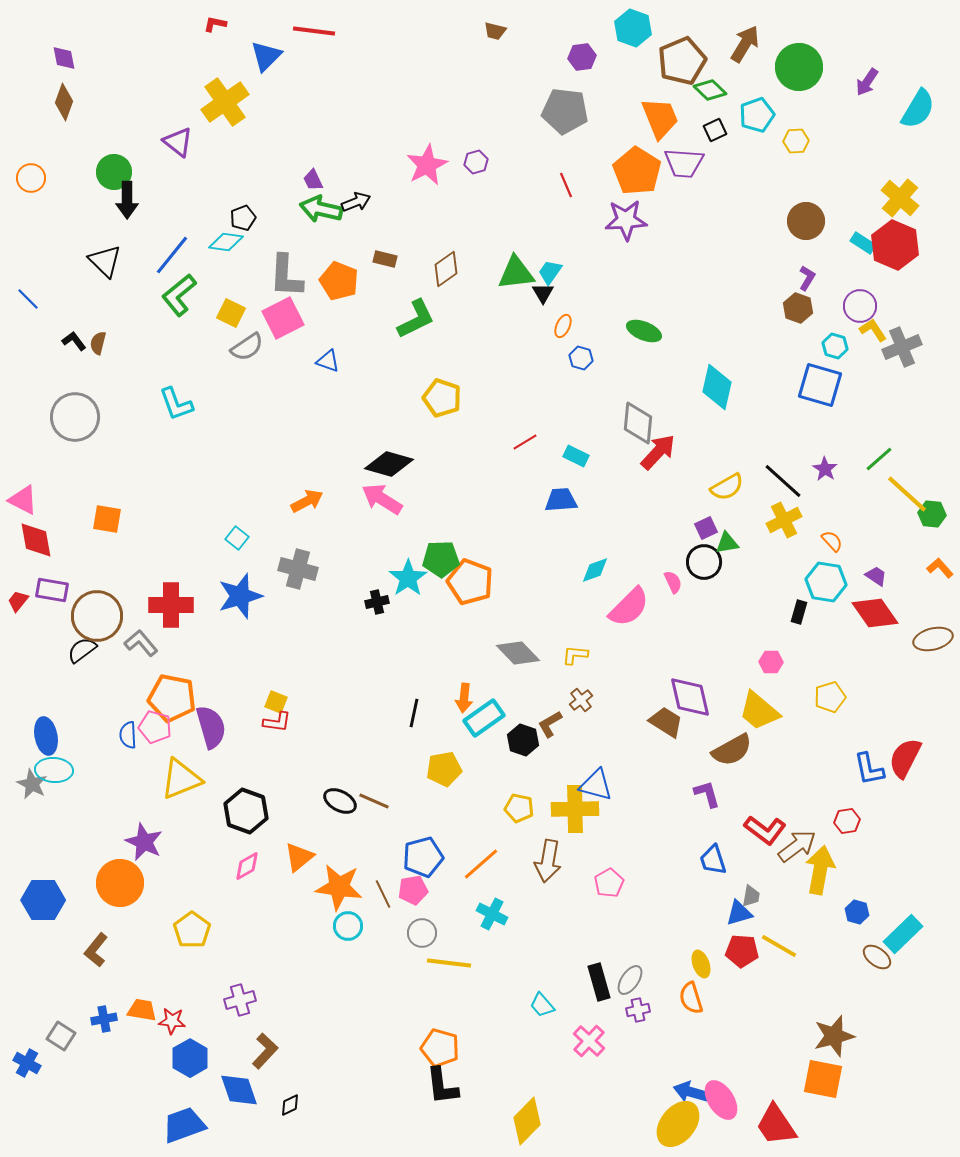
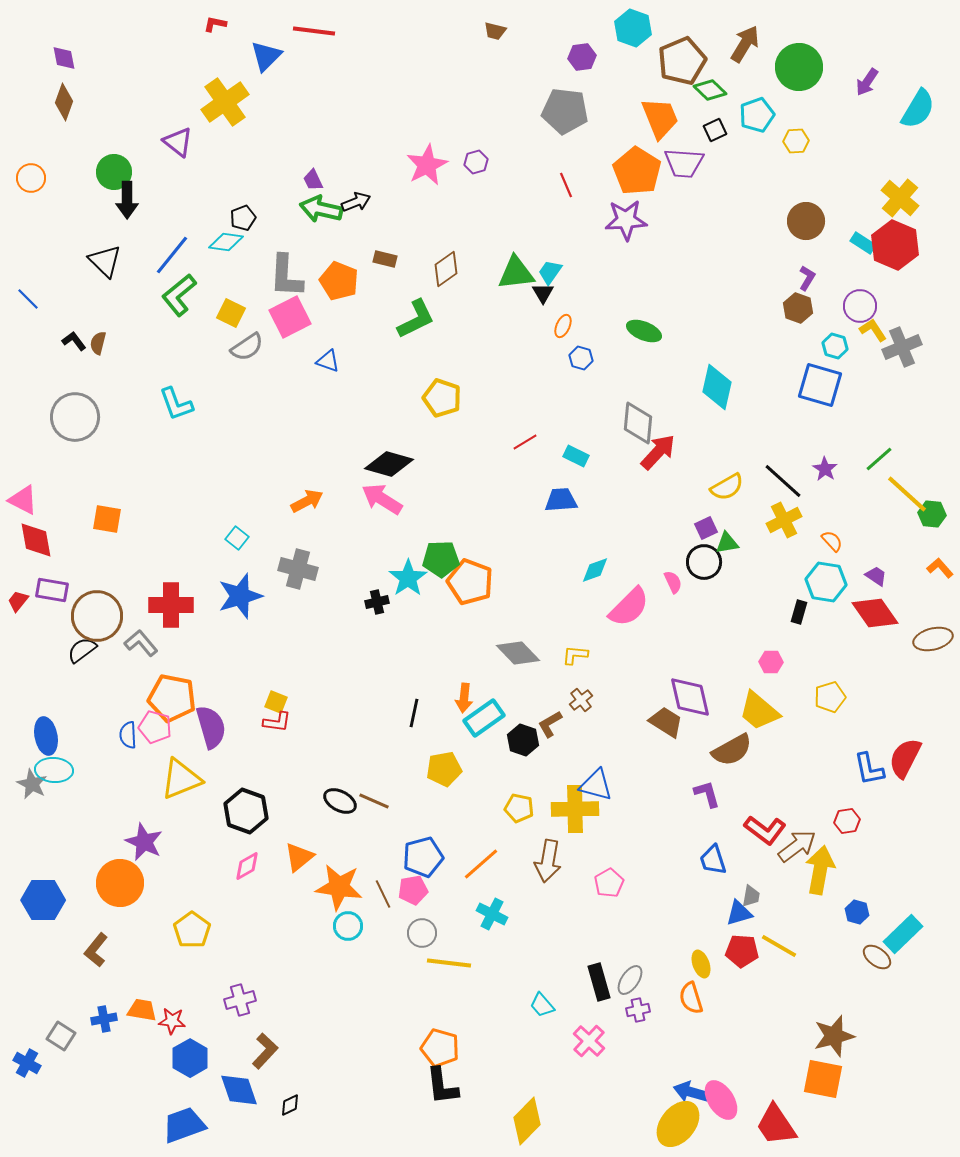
pink square at (283, 318): moved 7 px right, 1 px up
